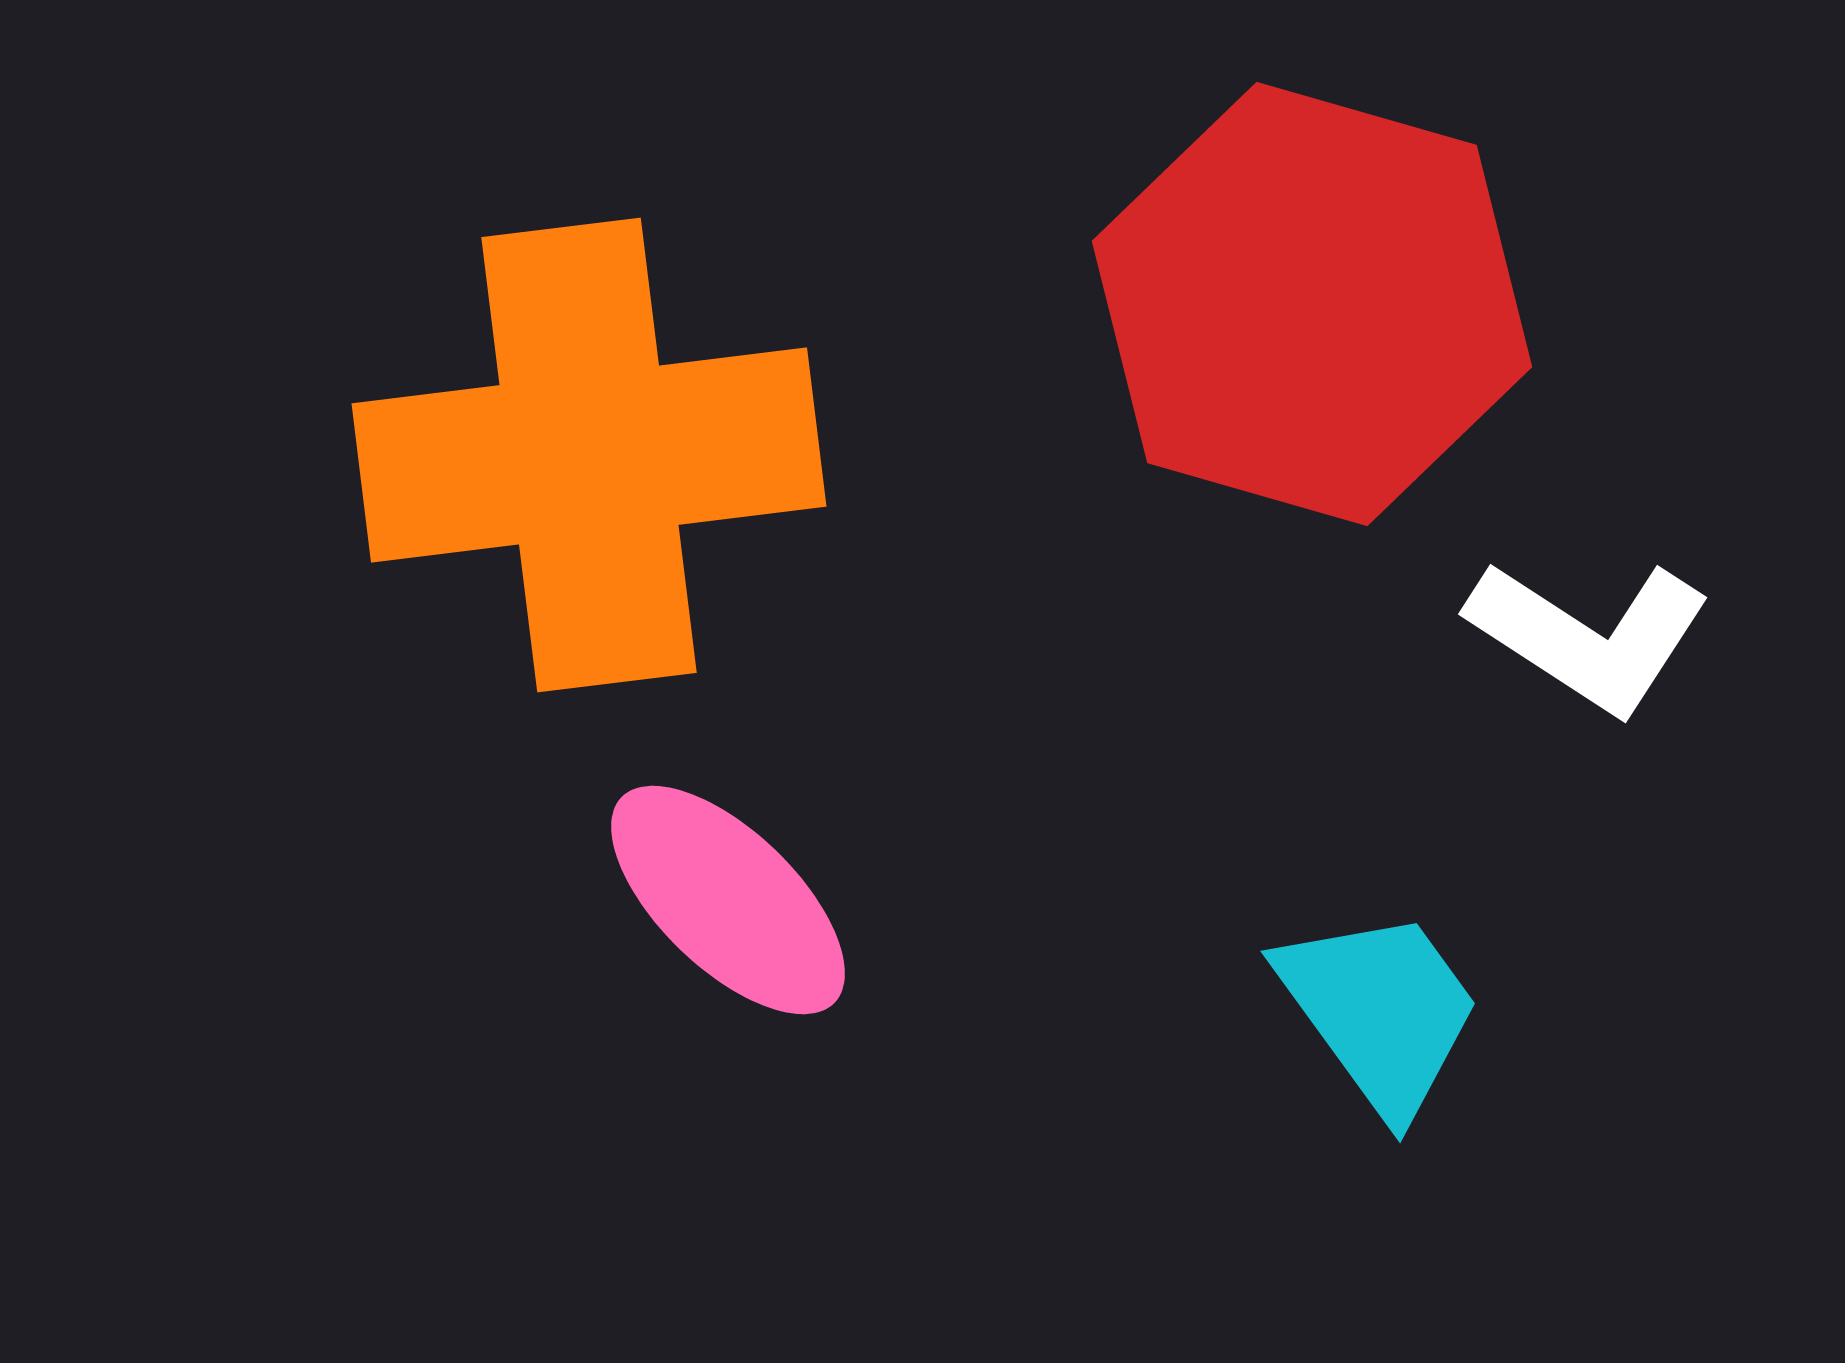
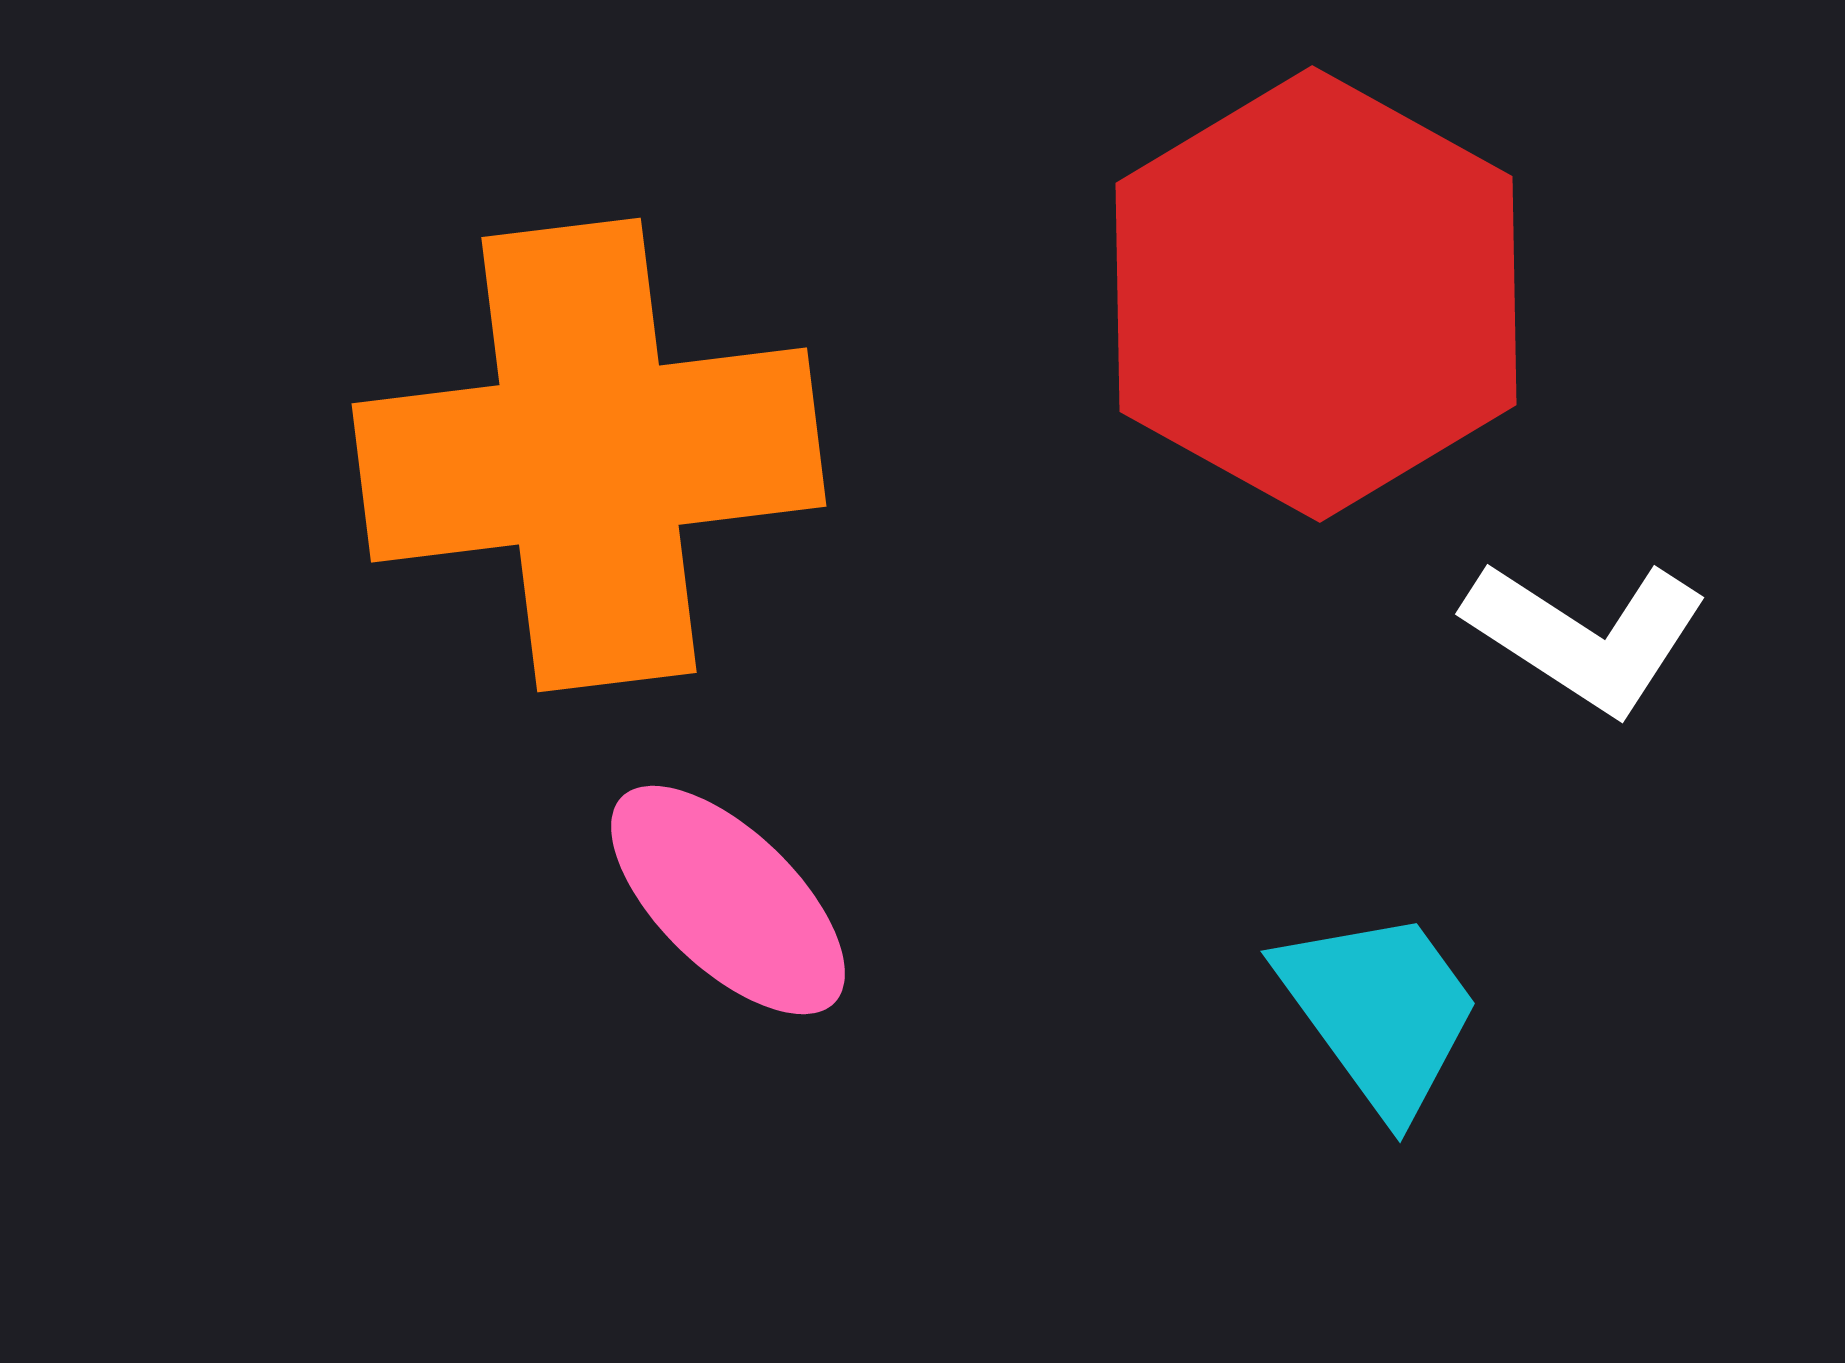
red hexagon: moved 4 px right, 10 px up; rotated 13 degrees clockwise
white L-shape: moved 3 px left
